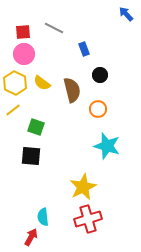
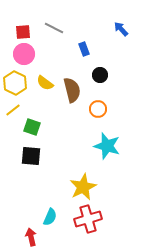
blue arrow: moved 5 px left, 15 px down
yellow semicircle: moved 3 px right
green square: moved 4 px left
cyan semicircle: moved 7 px right; rotated 150 degrees counterclockwise
red arrow: rotated 42 degrees counterclockwise
